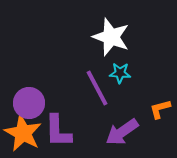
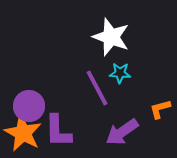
purple circle: moved 3 px down
